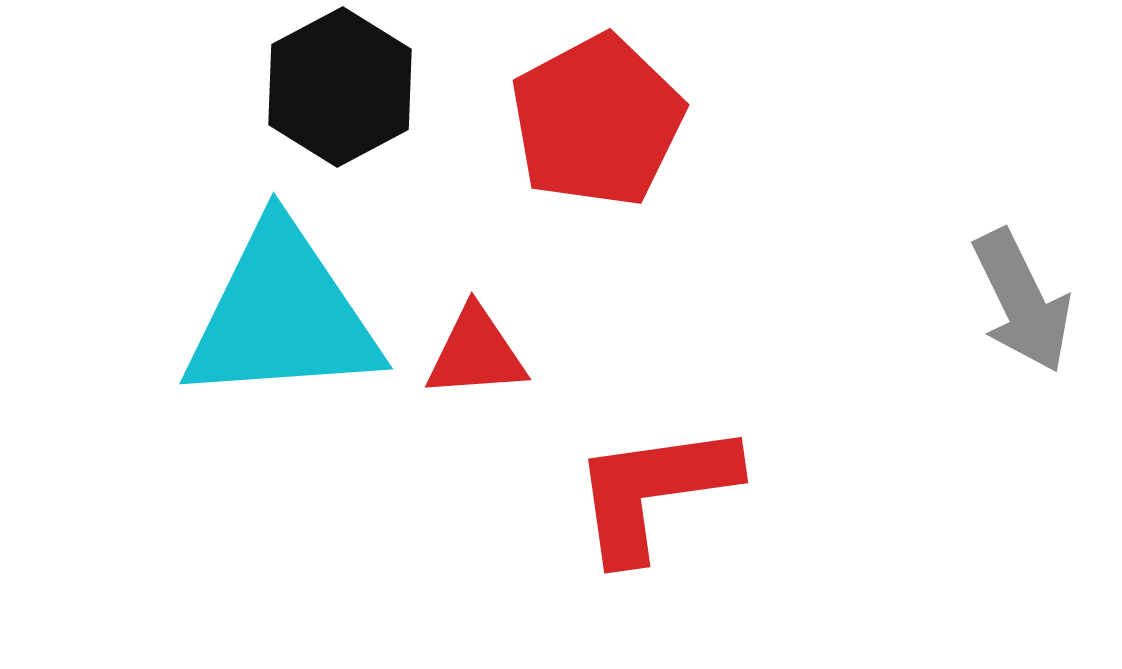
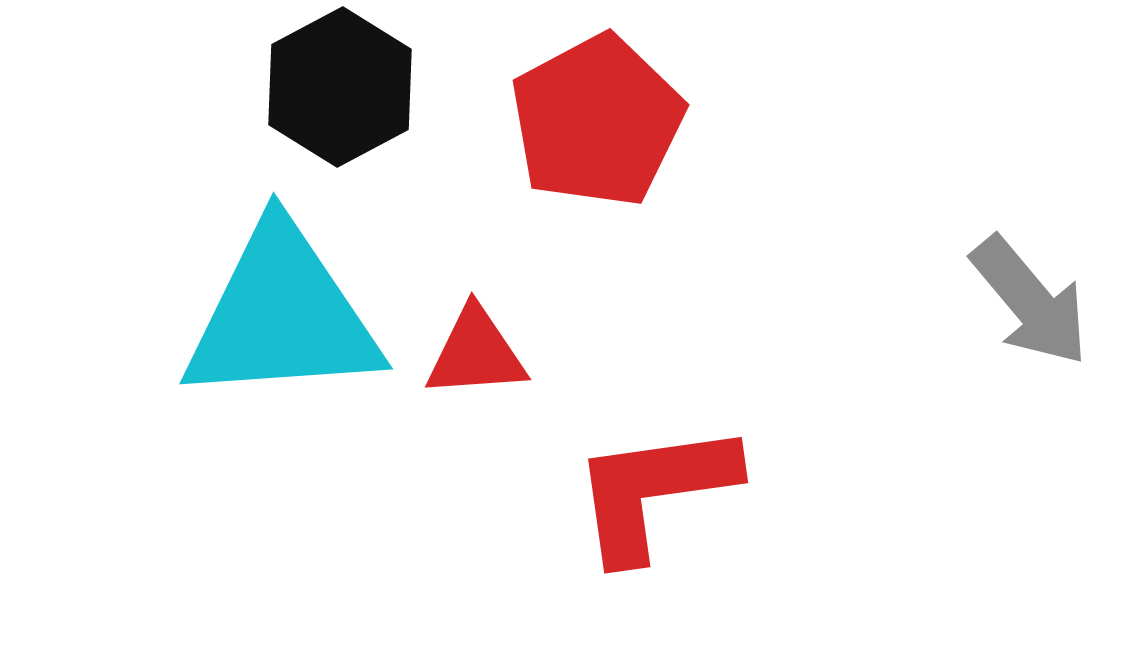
gray arrow: moved 8 px right; rotated 14 degrees counterclockwise
